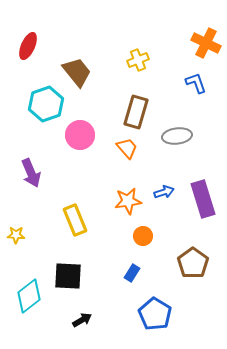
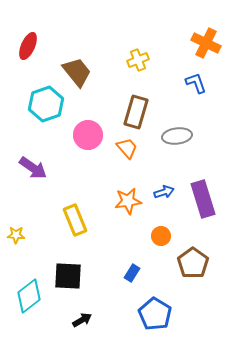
pink circle: moved 8 px right
purple arrow: moved 2 px right, 5 px up; rotated 32 degrees counterclockwise
orange circle: moved 18 px right
